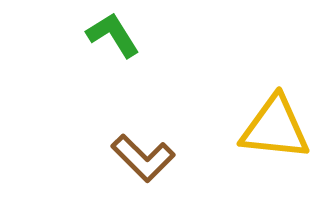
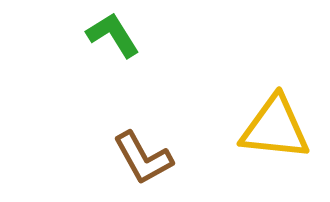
brown L-shape: rotated 16 degrees clockwise
